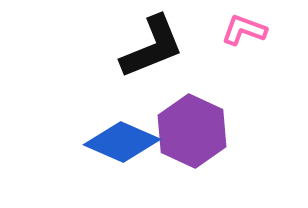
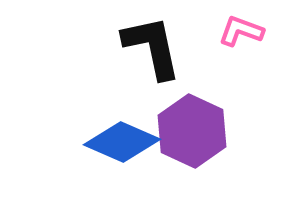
pink L-shape: moved 3 px left, 1 px down
black L-shape: rotated 80 degrees counterclockwise
